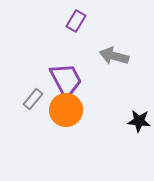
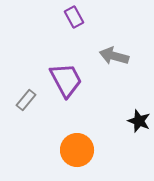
purple rectangle: moved 2 px left, 4 px up; rotated 60 degrees counterclockwise
gray rectangle: moved 7 px left, 1 px down
orange circle: moved 11 px right, 40 px down
black star: rotated 15 degrees clockwise
